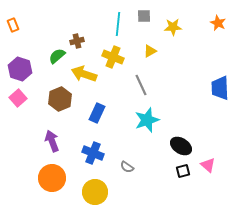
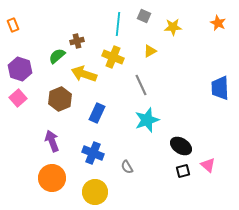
gray square: rotated 24 degrees clockwise
gray semicircle: rotated 24 degrees clockwise
